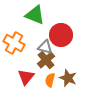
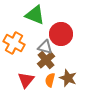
red circle: moved 1 px up
red triangle: moved 3 px down
